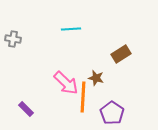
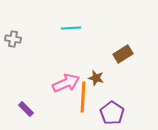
cyan line: moved 1 px up
brown rectangle: moved 2 px right
pink arrow: rotated 68 degrees counterclockwise
